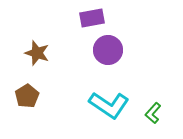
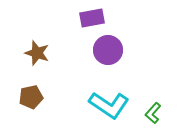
brown pentagon: moved 4 px right, 1 px down; rotated 20 degrees clockwise
